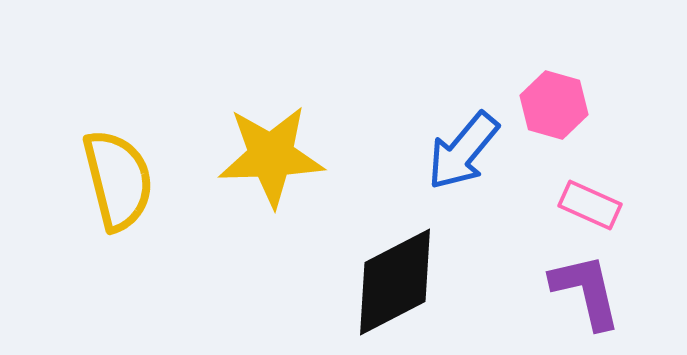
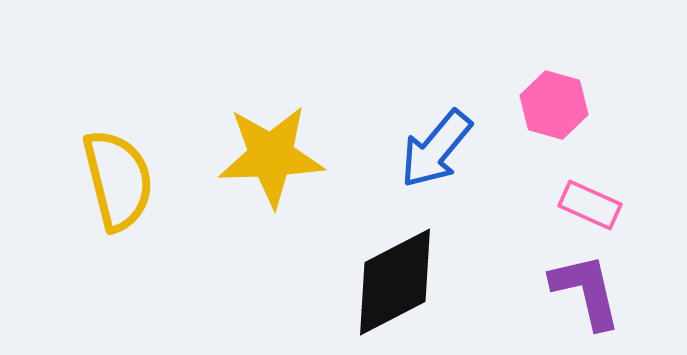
blue arrow: moved 27 px left, 2 px up
